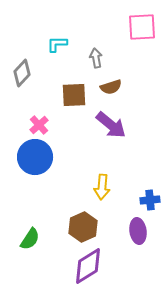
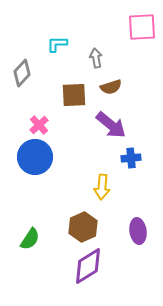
blue cross: moved 19 px left, 42 px up
